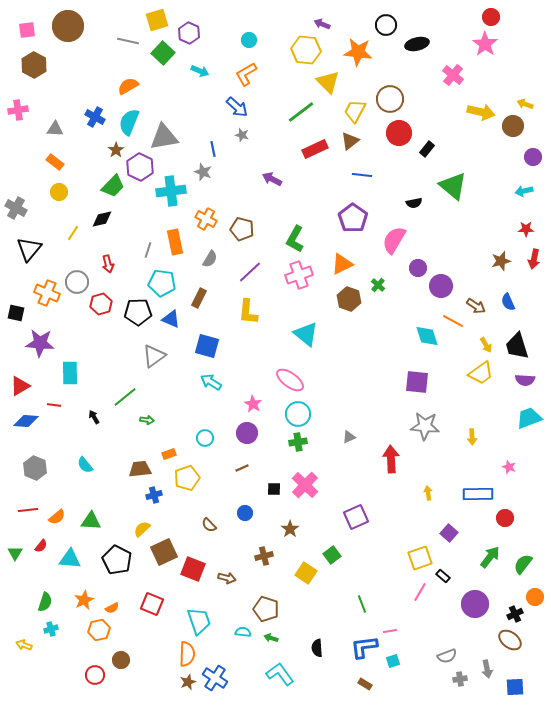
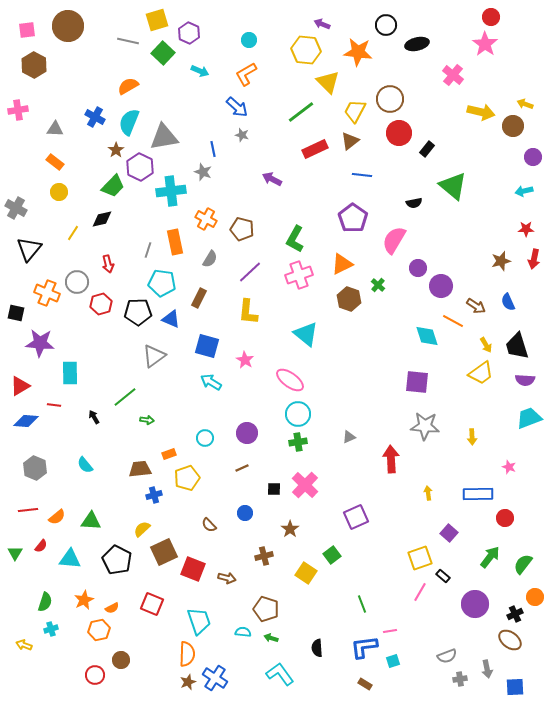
pink star at (253, 404): moved 8 px left, 44 px up
